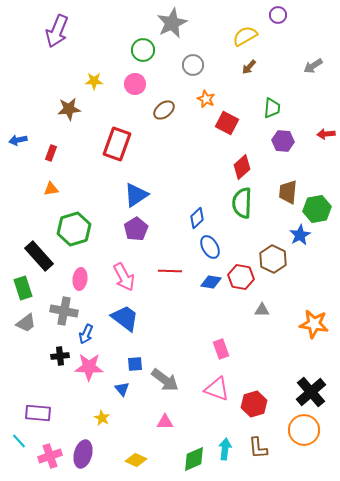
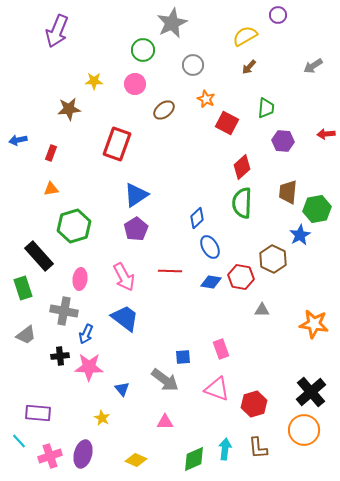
green trapezoid at (272, 108): moved 6 px left
green hexagon at (74, 229): moved 3 px up
gray trapezoid at (26, 323): moved 12 px down
blue square at (135, 364): moved 48 px right, 7 px up
